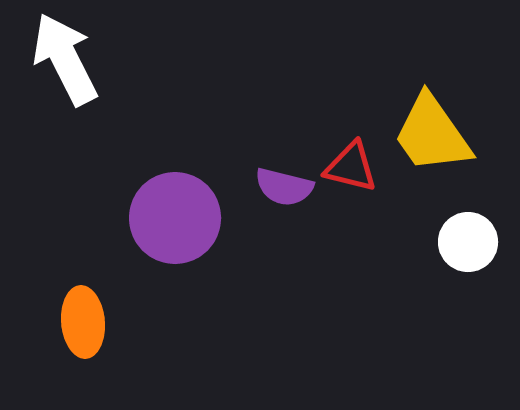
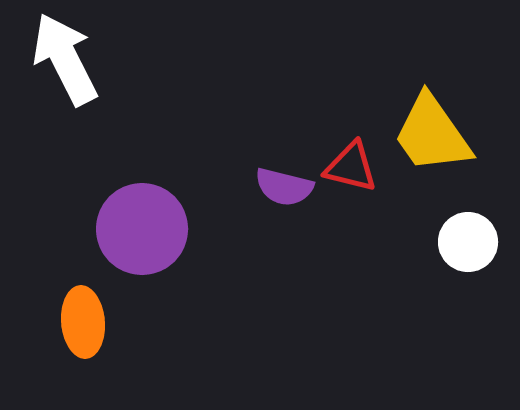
purple circle: moved 33 px left, 11 px down
